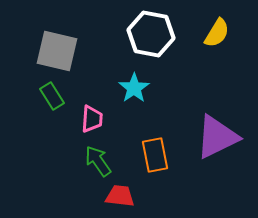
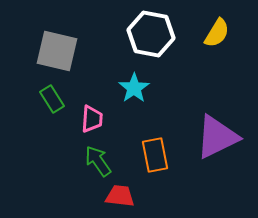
green rectangle: moved 3 px down
